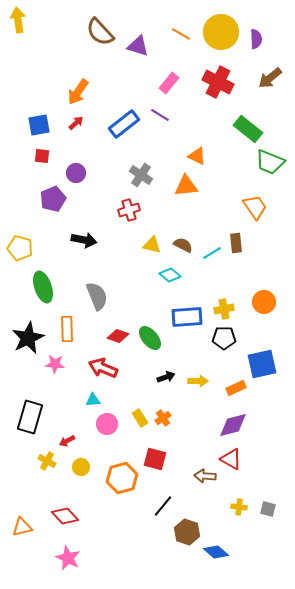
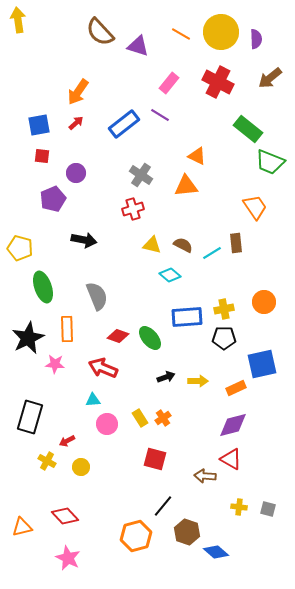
red cross at (129, 210): moved 4 px right, 1 px up
orange hexagon at (122, 478): moved 14 px right, 58 px down
